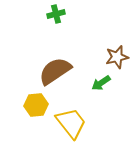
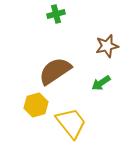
brown star: moved 10 px left, 11 px up
yellow hexagon: rotated 10 degrees counterclockwise
